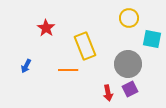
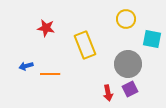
yellow circle: moved 3 px left, 1 px down
red star: rotated 24 degrees counterclockwise
yellow rectangle: moved 1 px up
blue arrow: rotated 48 degrees clockwise
orange line: moved 18 px left, 4 px down
